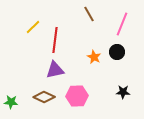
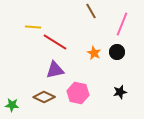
brown line: moved 2 px right, 3 px up
yellow line: rotated 49 degrees clockwise
red line: moved 2 px down; rotated 65 degrees counterclockwise
orange star: moved 4 px up
black star: moved 3 px left; rotated 16 degrees counterclockwise
pink hexagon: moved 1 px right, 3 px up; rotated 15 degrees clockwise
green star: moved 1 px right, 3 px down
